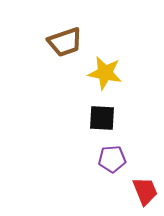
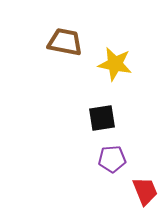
brown trapezoid: rotated 150 degrees counterclockwise
yellow star: moved 10 px right, 9 px up
black square: rotated 12 degrees counterclockwise
